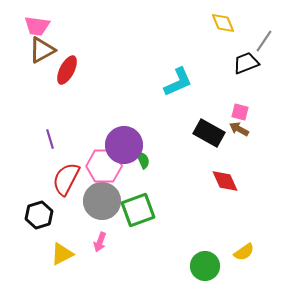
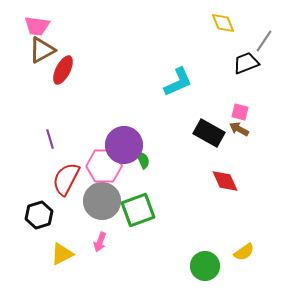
red ellipse: moved 4 px left
